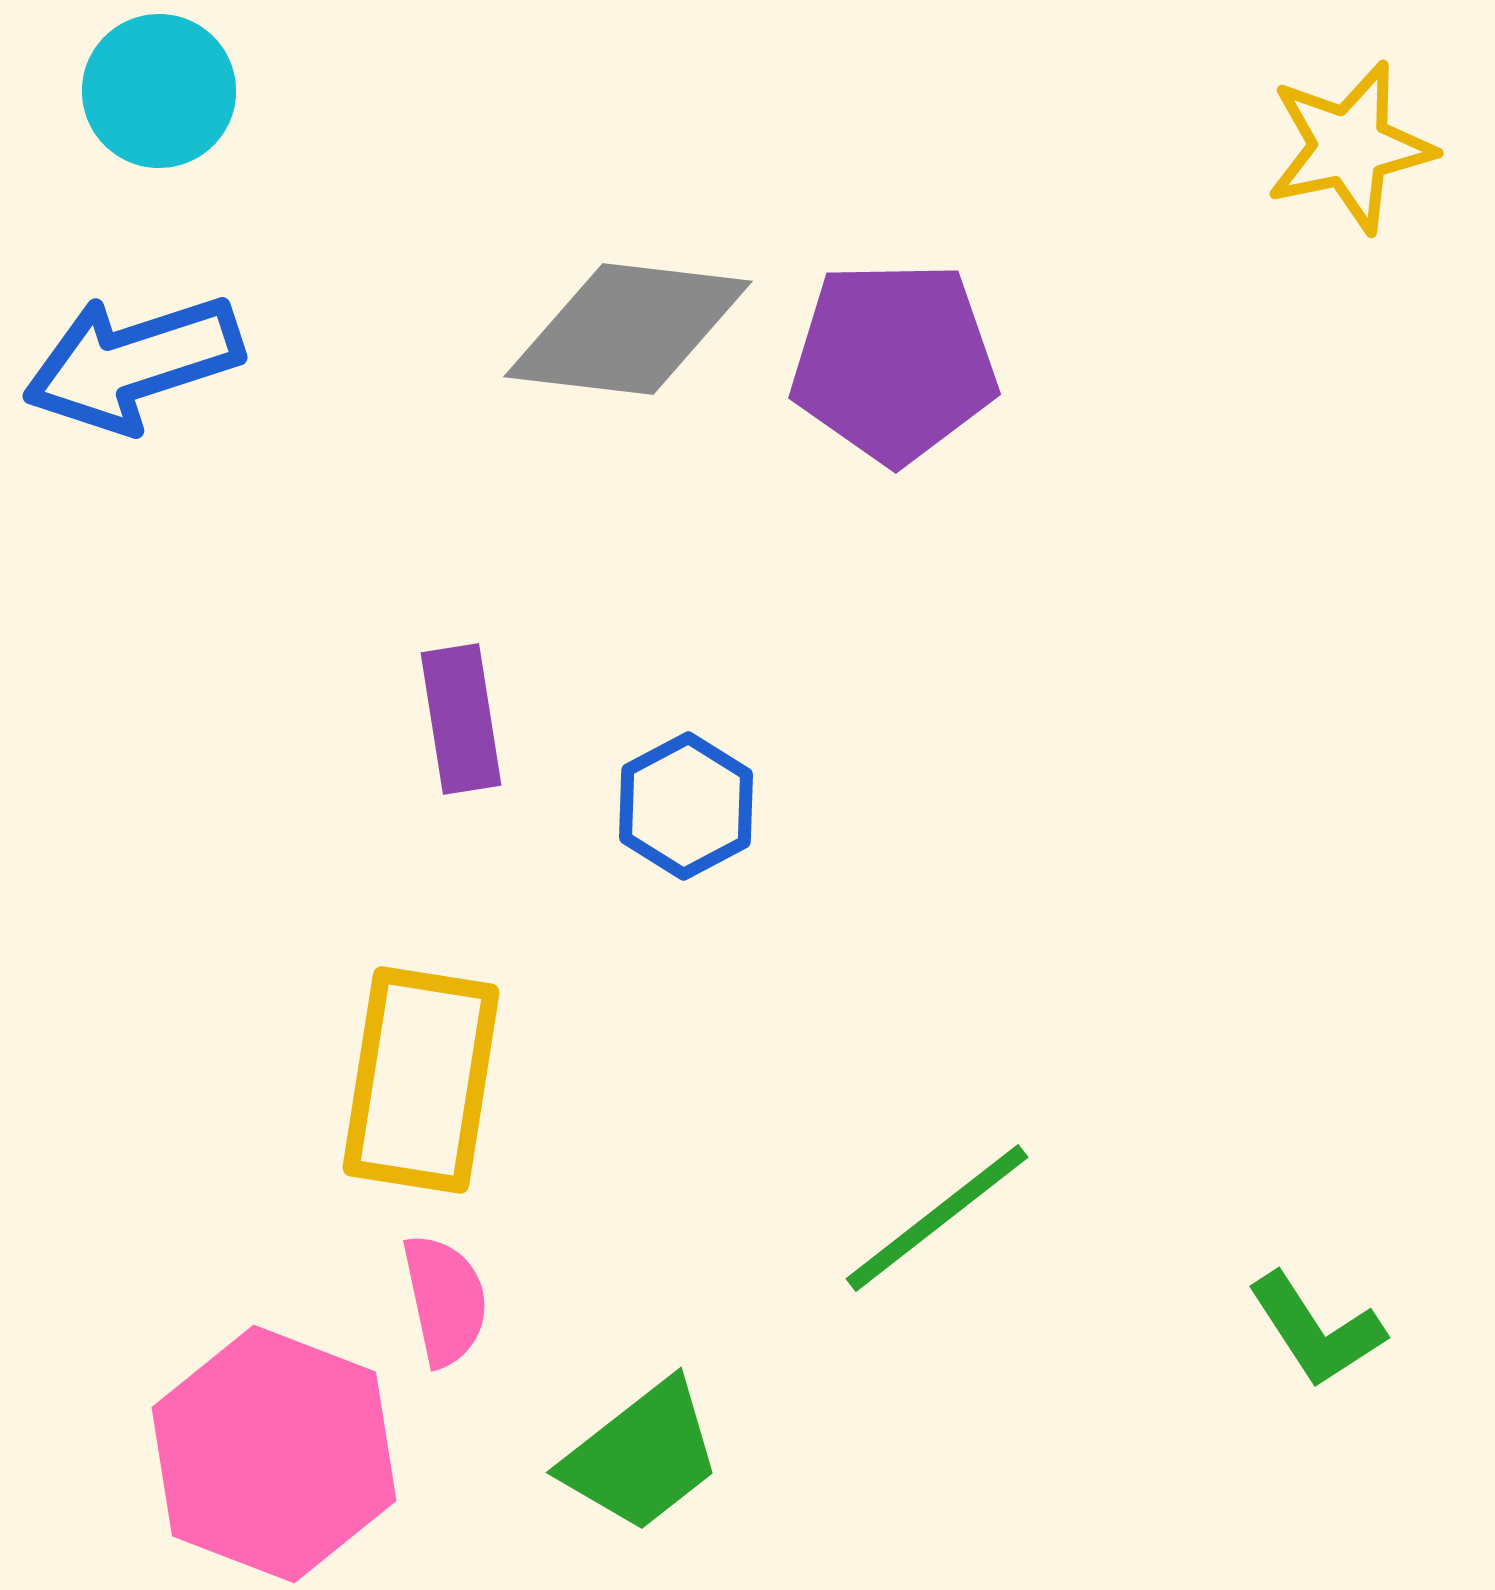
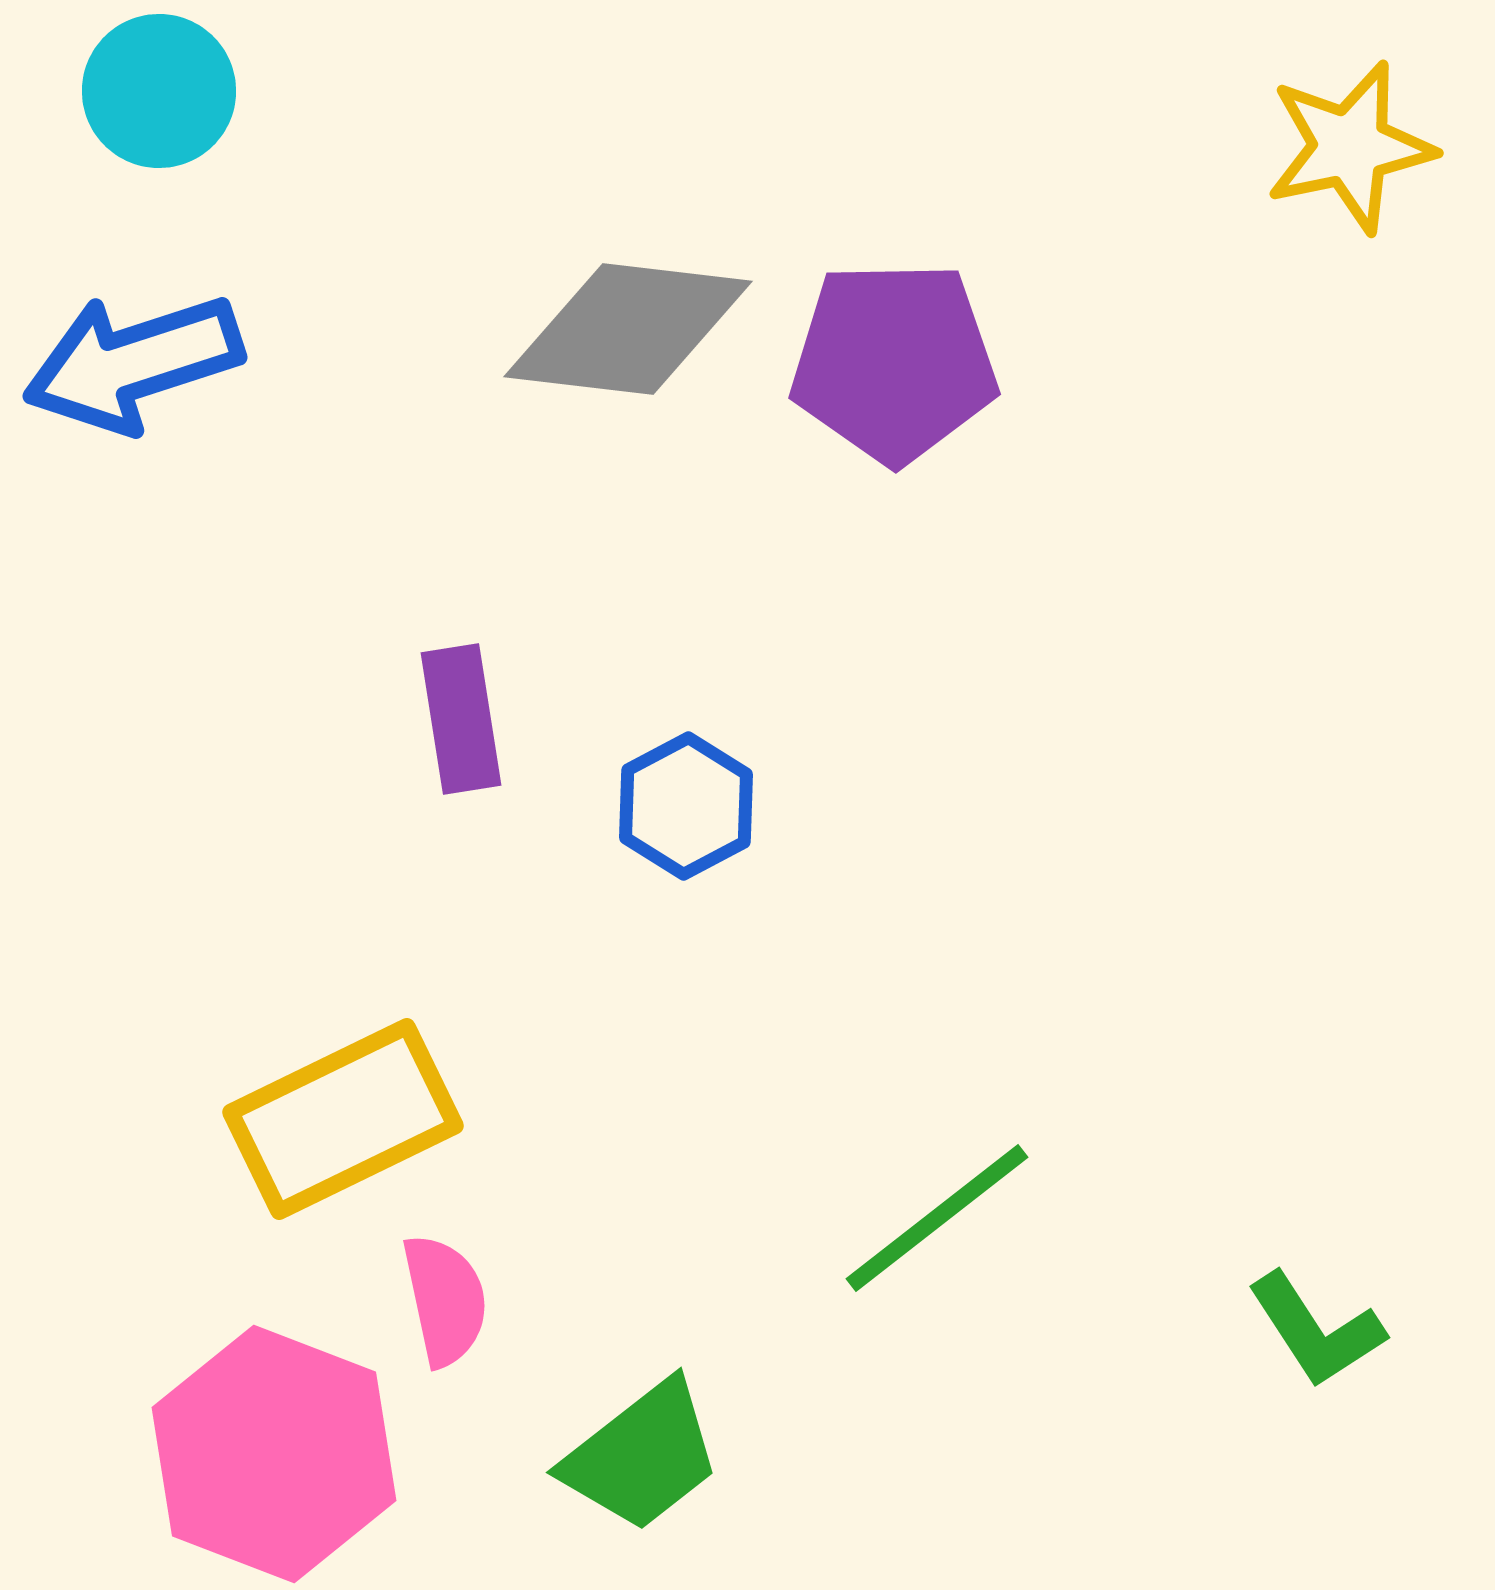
yellow rectangle: moved 78 px left, 39 px down; rotated 55 degrees clockwise
